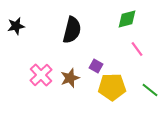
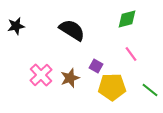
black semicircle: rotated 72 degrees counterclockwise
pink line: moved 6 px left, 5 px down
